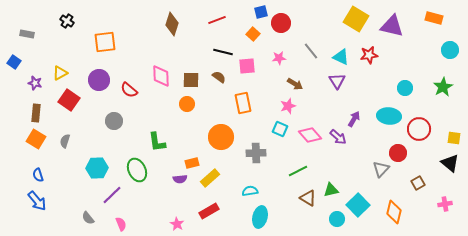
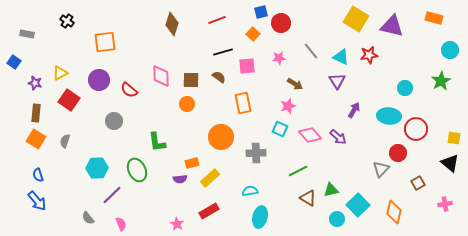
black line at (223, 52): rotated 30 degrees counterclockwise
green star at (443, 87): moved 2 px left, 6 px up
purple arrow at (354, 119): moved 9 px up
red circle at (419, 129): moved 3 px left
